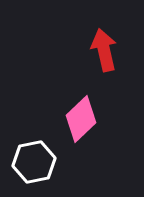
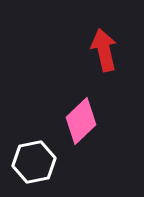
pink diamond: moved 2 px down
